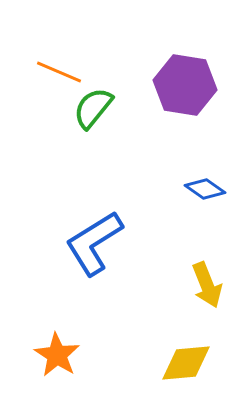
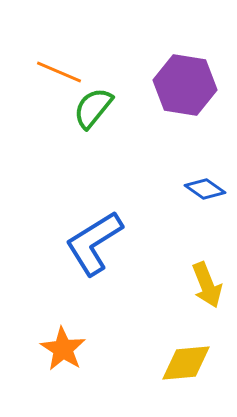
orange star: moved 6 px right, 6 px up
